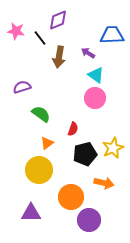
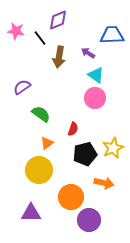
purple semicircle: rotated 18 degrees counterclockwise
